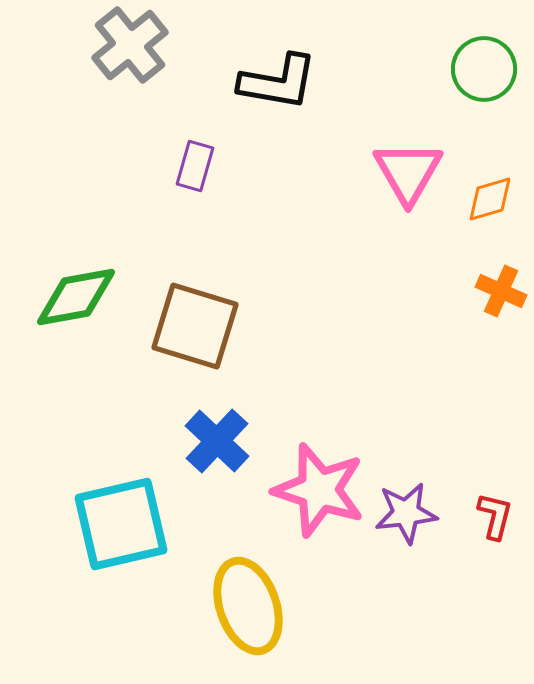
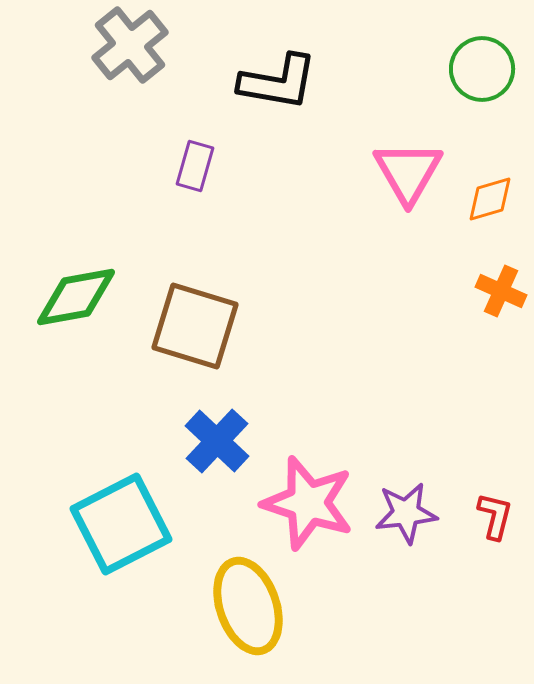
green circle: moved 2 px left
pink star: moved 11 px left, 13 px down
cyan square: rotated 14 degrees counterclockwise
